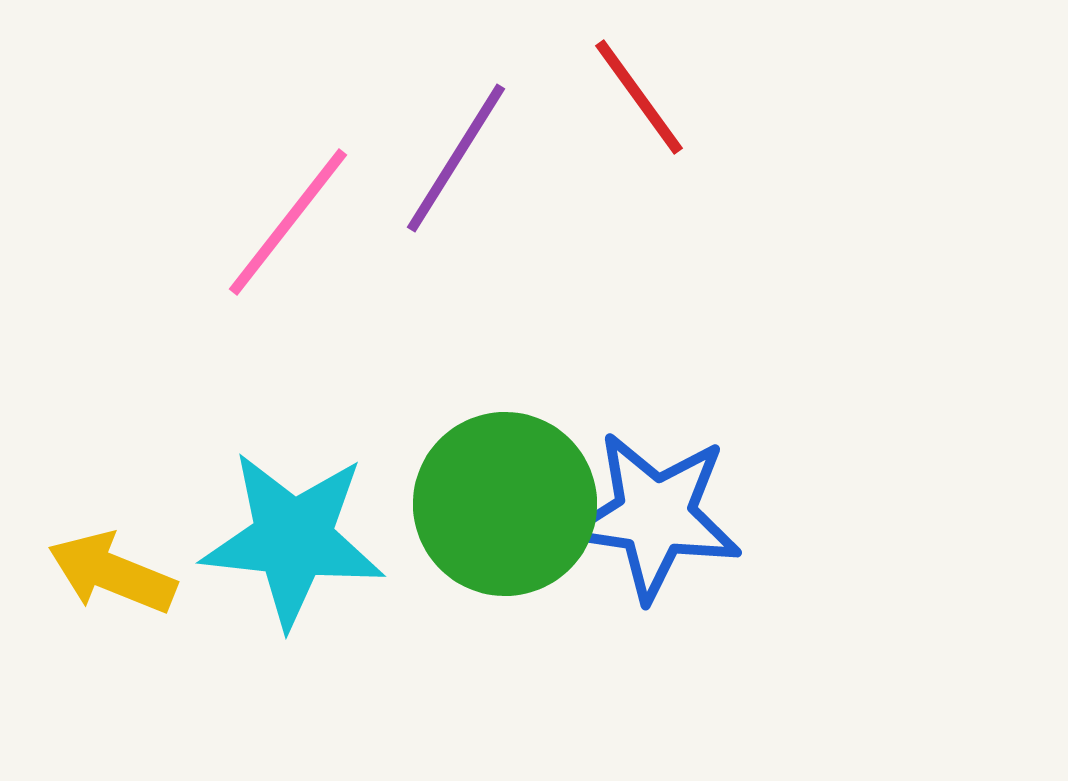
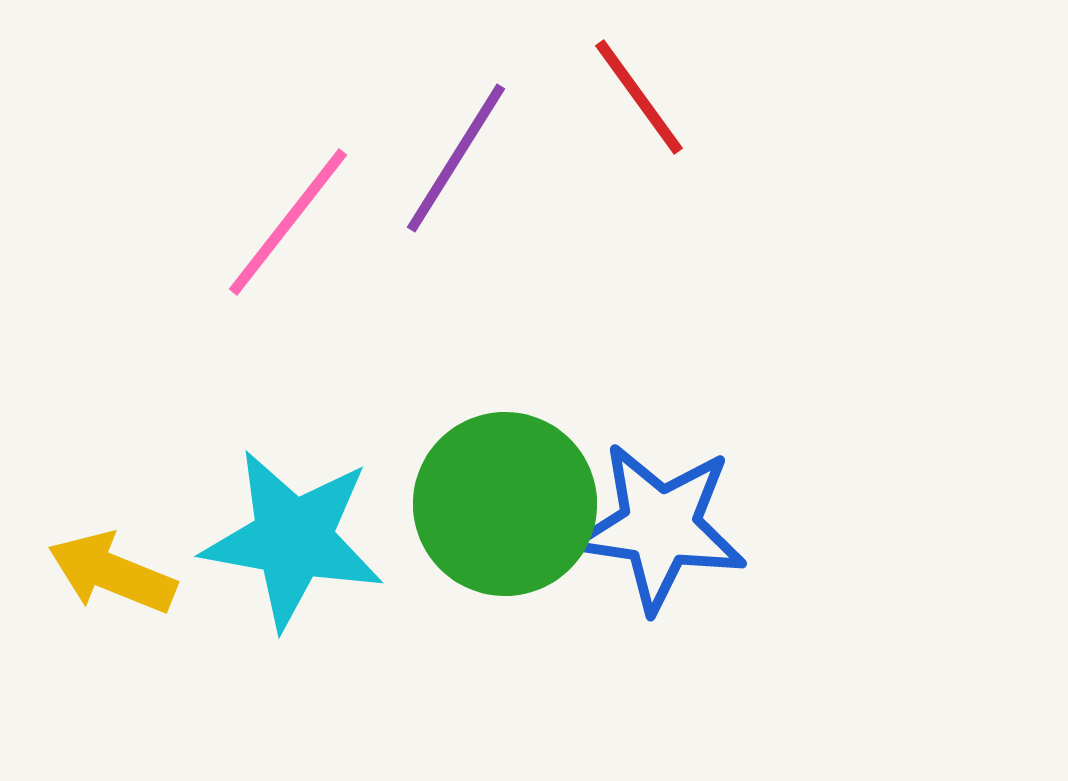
blue star: moved 5 px right, 11 px down
cyan star: rotated 4 degrees clockwise
